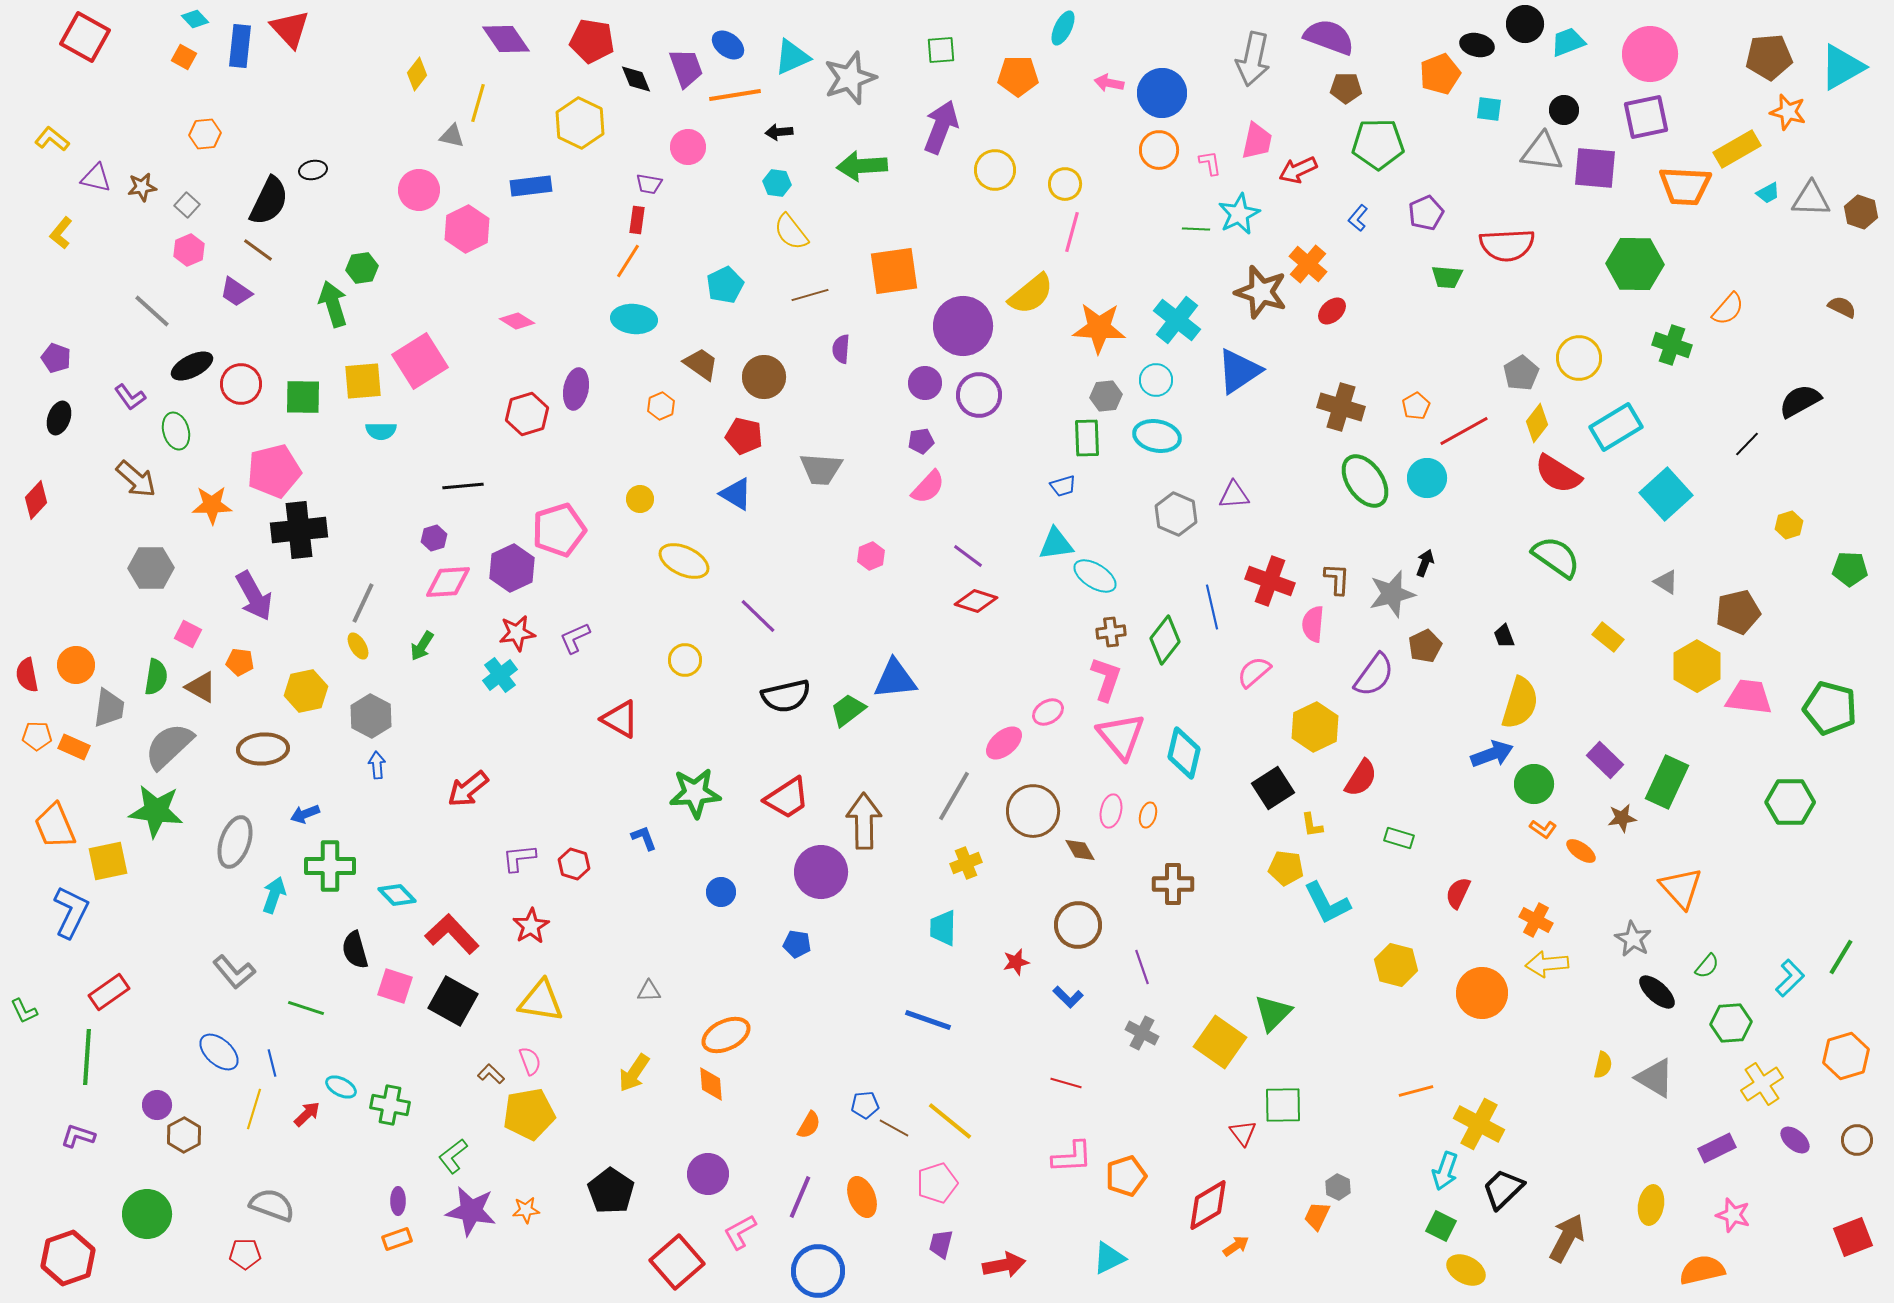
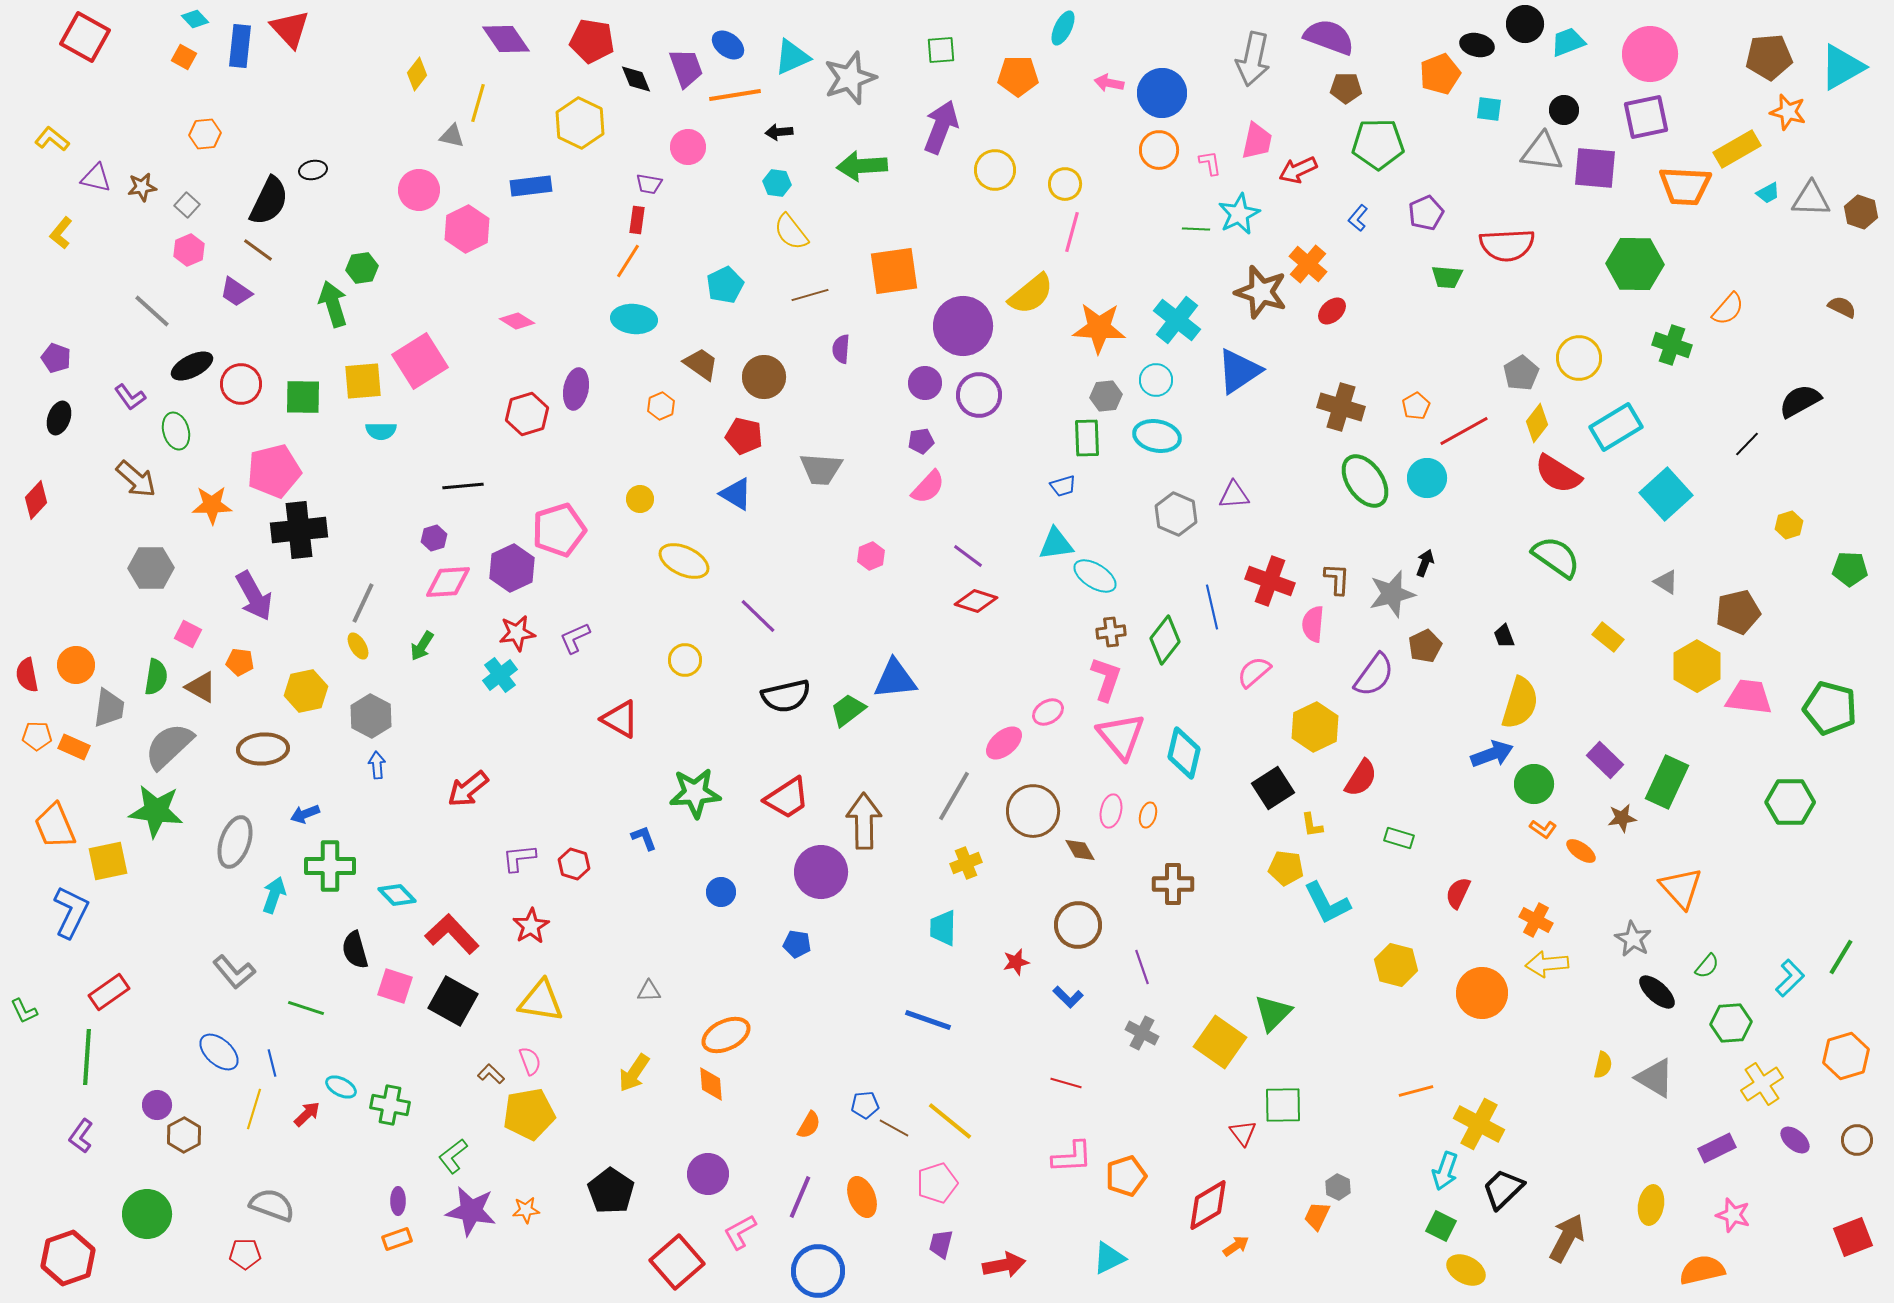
purple L-shape at (78, 1136): moved 3 px right; rotated 72 degrees counterclockwise
